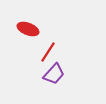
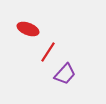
purple trapezoid: moved 11 px right
